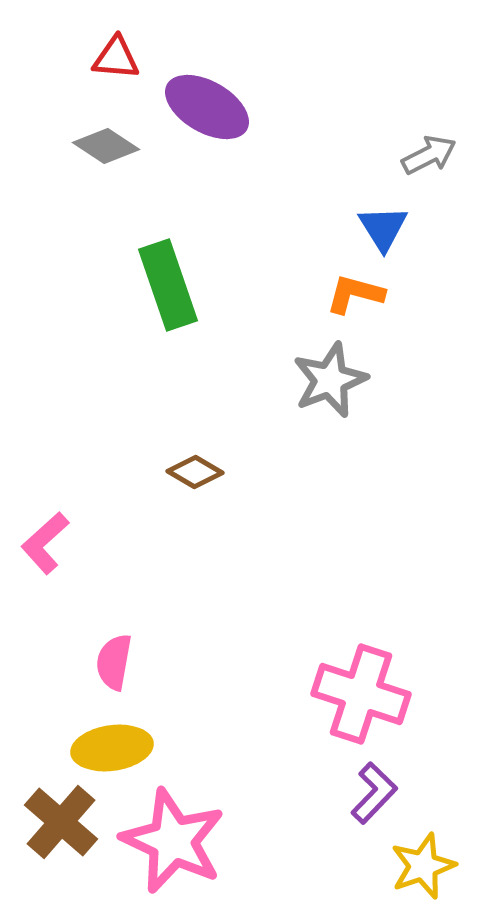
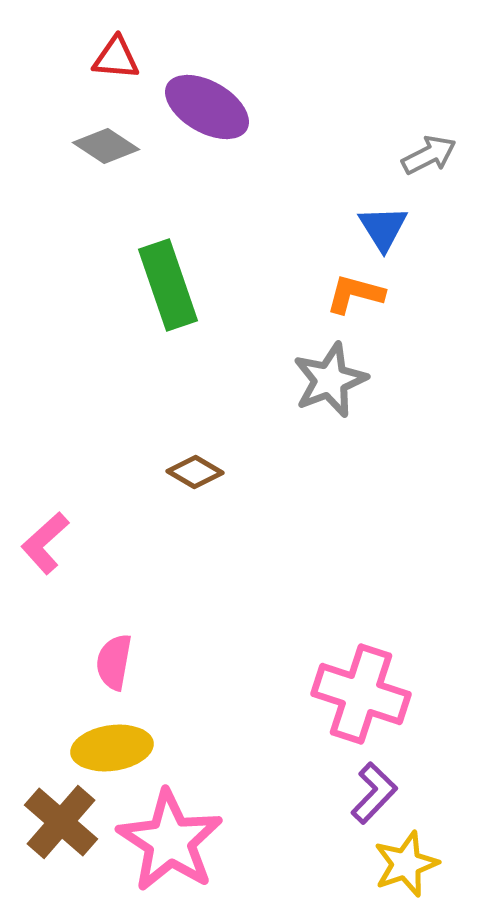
pink star: moved 3 px left; rotated 8 degrees clockwise
yellow star: moved 17 px left, 2 px up
